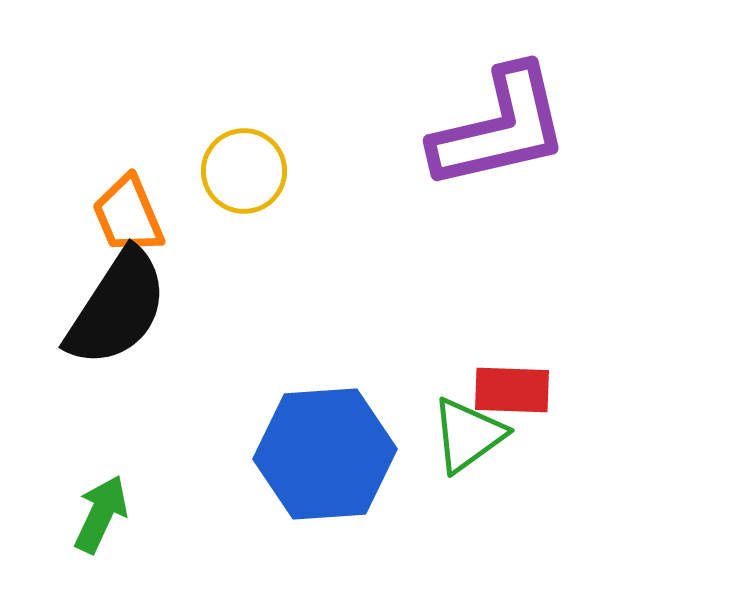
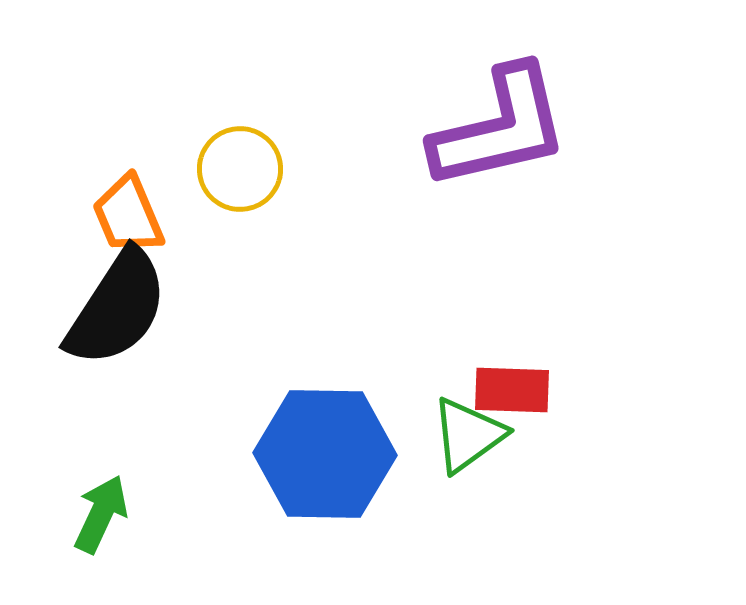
yellow circle: moved 4 px left, 2 px up
blue hexagon: rotated 5 degrees clockwise
